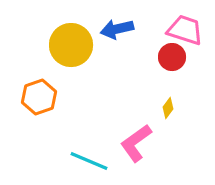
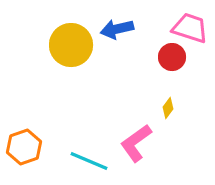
pink trapezoid: moved 5 px right, 2 px up
orange hexagon: moved 15 px left, 50 px down
